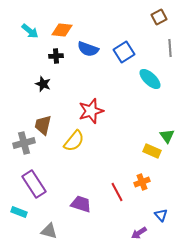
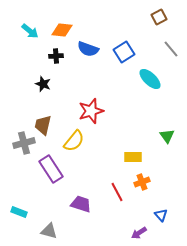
gray line: moved 1 px right, 1 px down; rotated 36 degrees counterclockwise
yellow rectangle: moved 19 px left, 6 px down; rotated 24 degrees counterclockwise
purple rectangle: moved 17 px right, 15 px up
